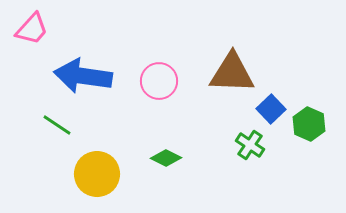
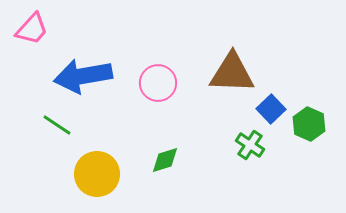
blue arrow: rotated 18 degrees counterclockwise
pink circle: moved 1 px left, 2 px down
green diamond: moved 1 px left, 2 px down; rotated 44 degrees counterclockwise
